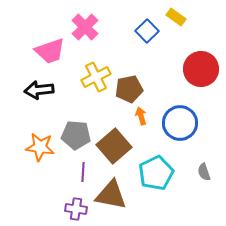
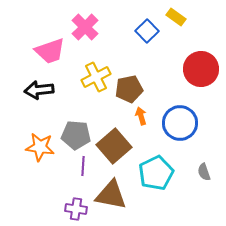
purple line: moved 6 px up
